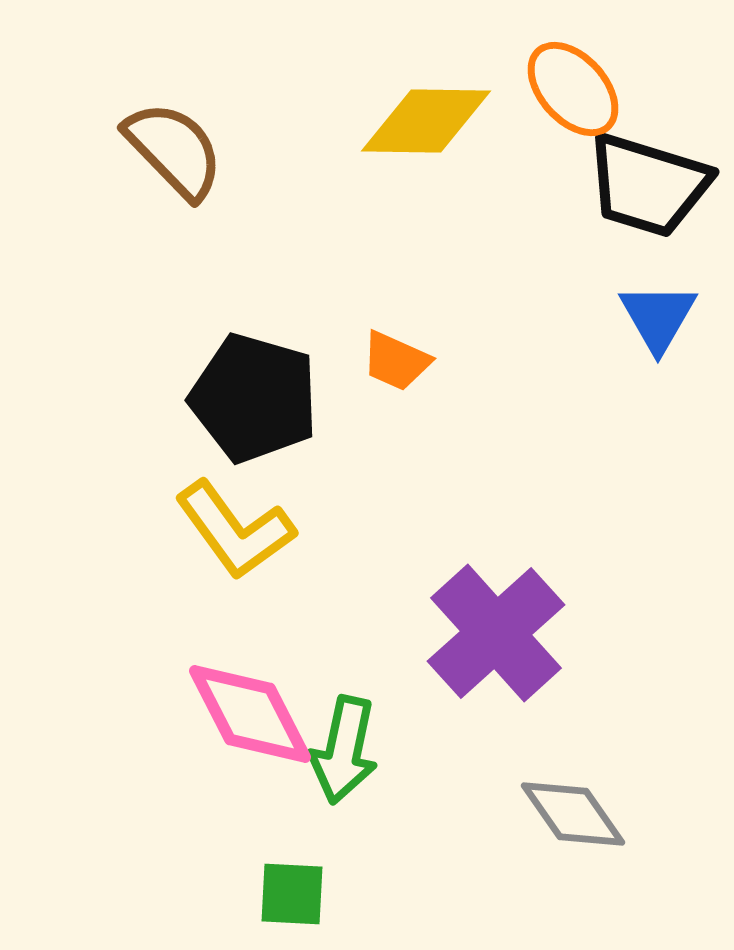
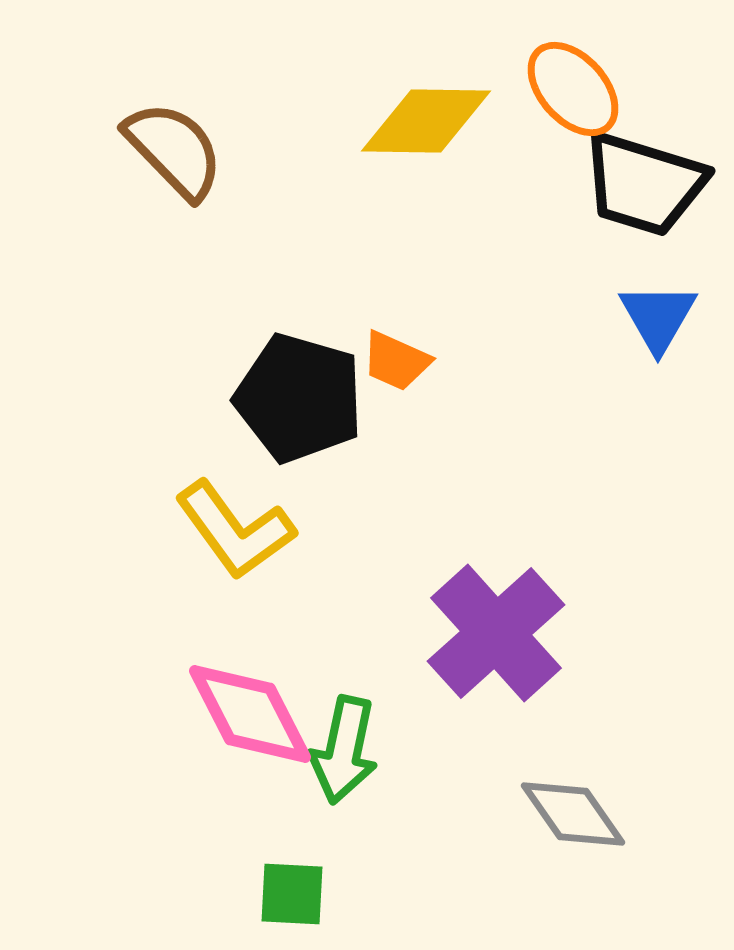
black trapezoid: moved 4 px left, 1 px up
black pentagon: moved 45 px right
